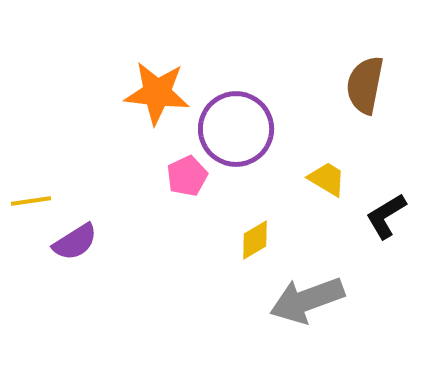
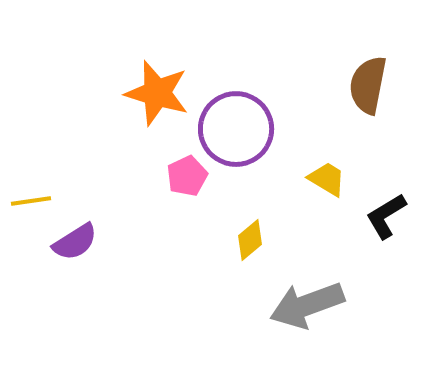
brown semicircle: moved 3 px right
orange star: rotated 10 degrees clockwise
yellow diamond: moved 5 px left; rotated 9 degrees counterclockwise
gray arrow: moved 5 px down
